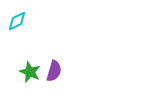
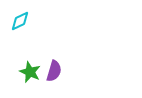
cyan diamond: moved 3 px right
